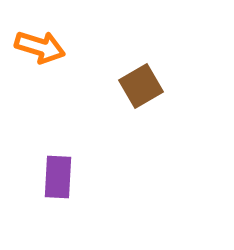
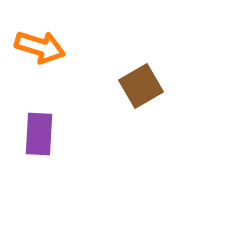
purple rectangle: moved 19 px left, 43 px up
